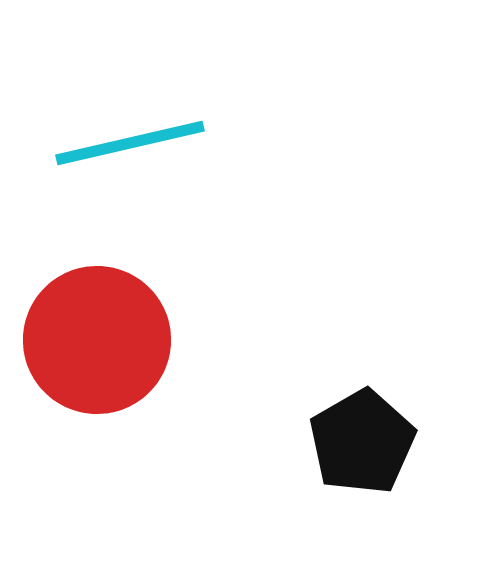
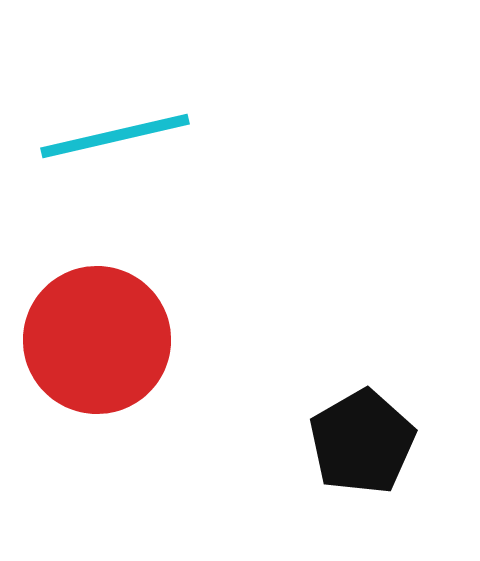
cyan line: moved 15 px left, 7 px up
